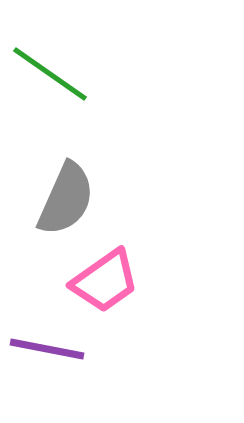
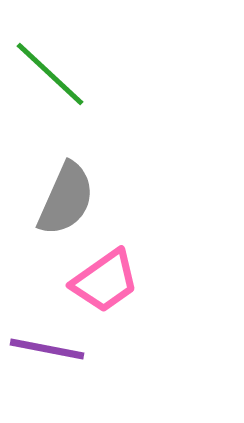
green line: rotated 8 degrees clockwise
